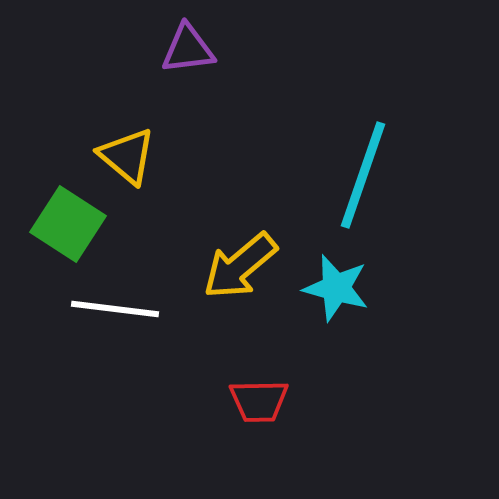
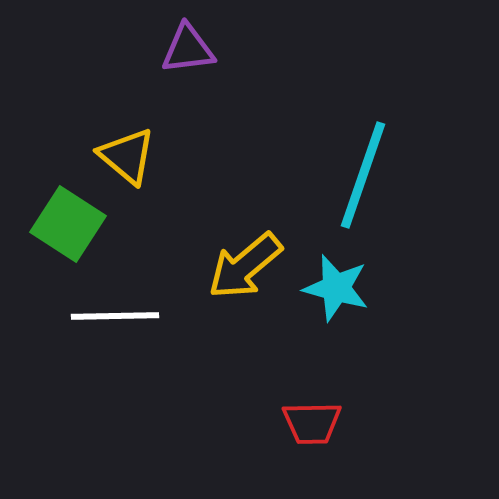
yellow arrow: moved 5 px right
white line: moved 7 px down; rotated 8 degrees counterclockwise
red trapezoid: moved 53 px right, 22 px down
